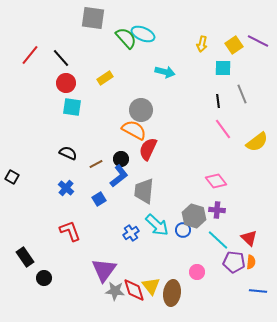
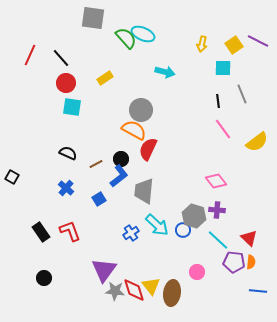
red line at (30, 55): rotated 15 degrees counterclockwise
black rectangle at (25, 257): moved 16 px right, 25 px up
